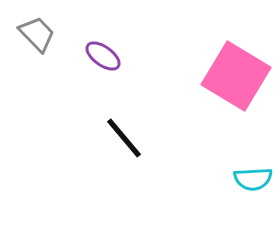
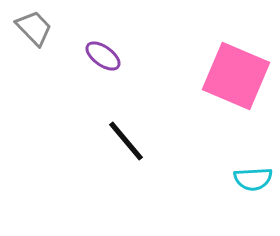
gray trapezoid: moved 3 px left, 6 px up
pink square: rotated 8 degrees counterclockwise
black line: moved 2 px right, 3 px down
